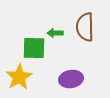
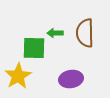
brown semicircle: moved 6 px down
yellow star: moved 1 px left, 1 px up
